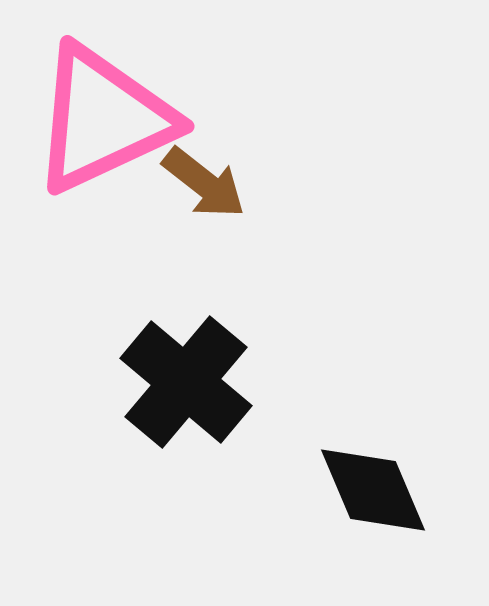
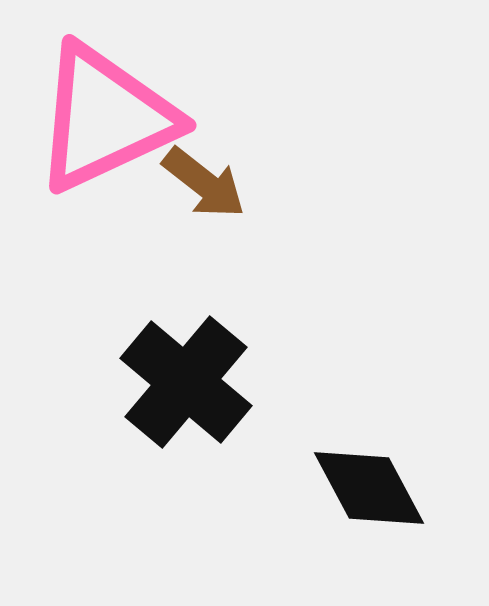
pink triangle: moved 2 px right, 1 px up
black diamond: moved 4 px left, 2 px up; rotated 5 degrees counterclockwise
